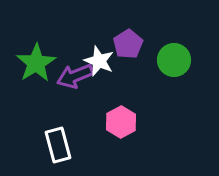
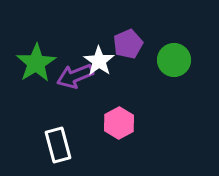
purple pentagon: rotated 8 degrees clockwise
white star: rotated 12 degrees clockwise
pink hexagon: moved 2 px left, 1 px down
